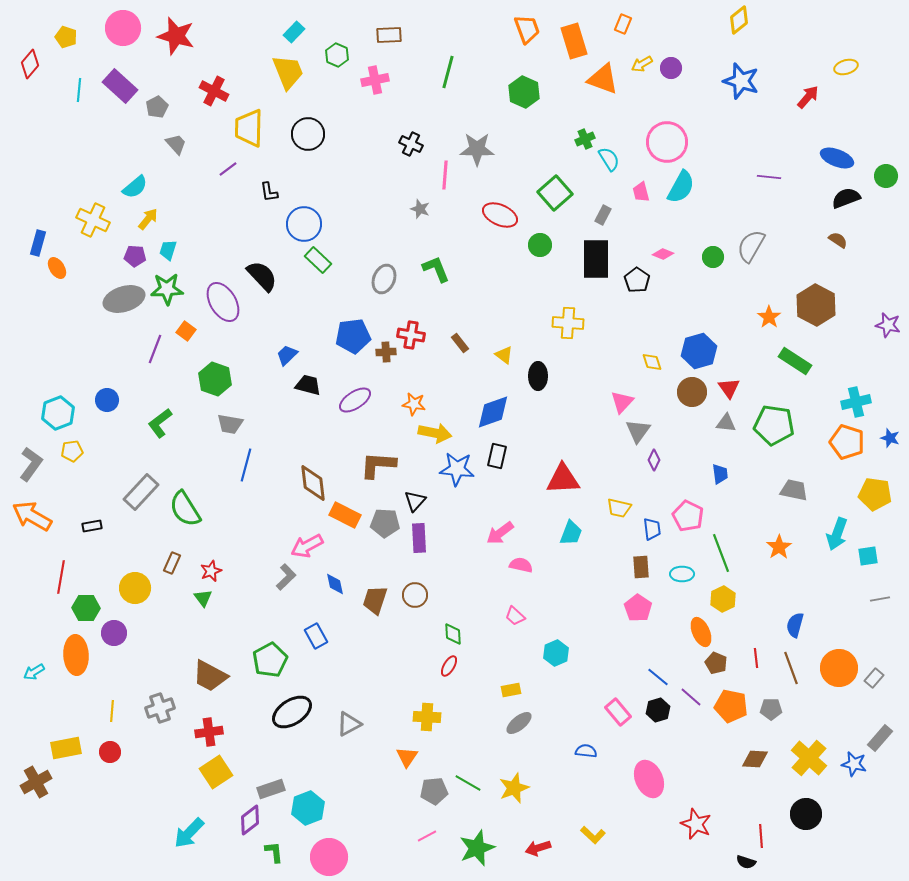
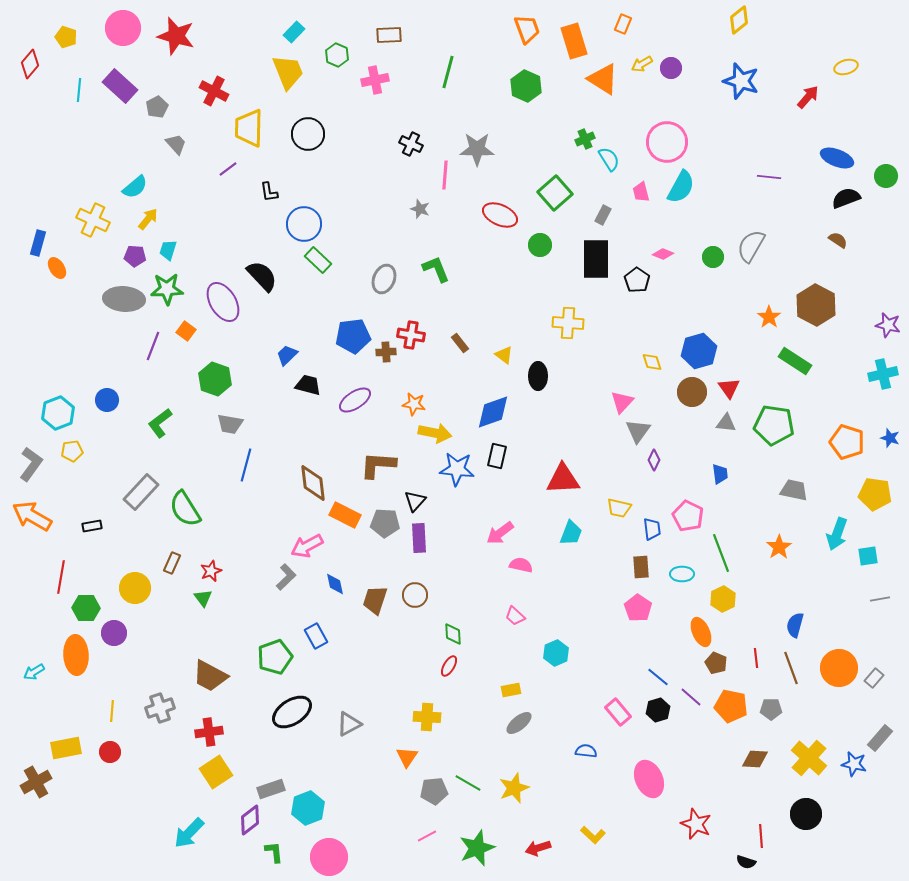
orange triangle at (603, 79): rotated 12 degrees clockwise
green hexagon at (524, 92): moved 2 px right, 6 px up
gray ellipse at (124, 299): rotated 21 degrees clockwise
purple line at (155, 349): moved 2 px left, 3 px up
cyan cross at (856, 402): moved 27 px right, 28 px up
green pentagon at (270, 660): moved 5 px right, 3 px up; rotated 8 degrees clockwise
